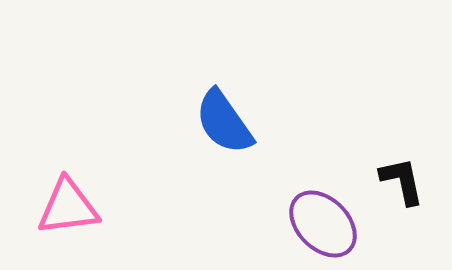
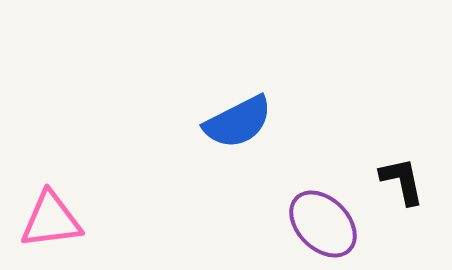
blue semicircle: moved 14 px right; rotated 82 degrees counterclockwise
pink triangle: moved 17 px left, 13 px down
